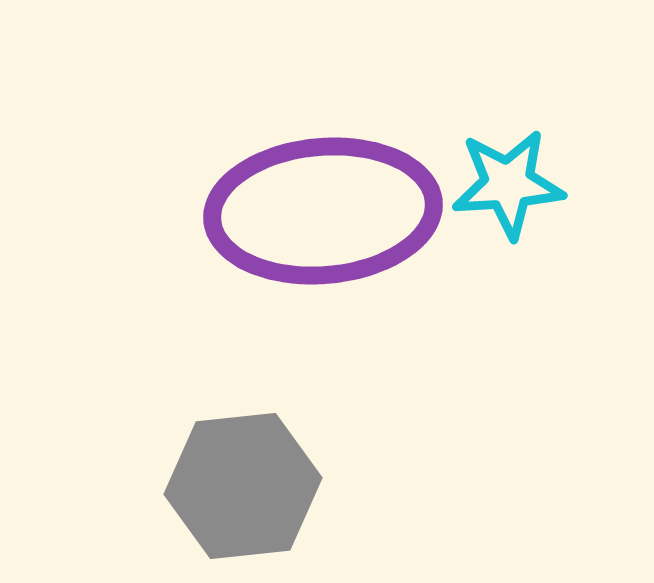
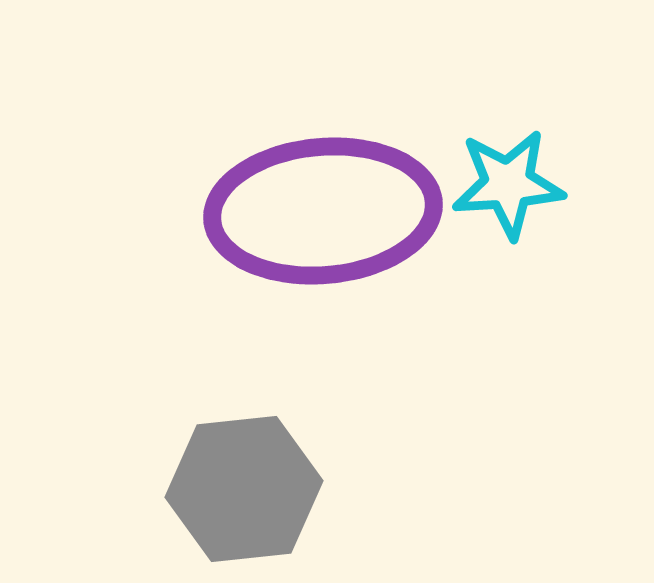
gray hexagon: moved 1 px right, 3 px down
